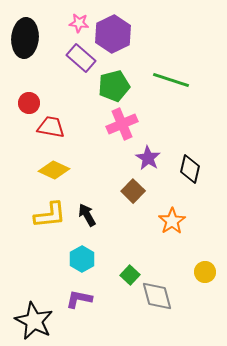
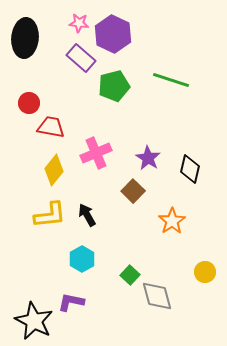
purple hexagon: rotated 9 degrees counterclockwise
pink cross: moved 26 px left, 29 px down
yellow diamond: rotated 76 degrees counterclockwise
purple L-shape: moved 8 px left, 3 px down
